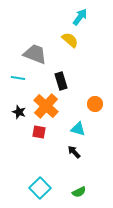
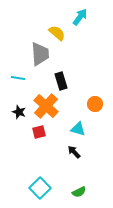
yellow semicircle: moved 13 px left, 7 px up
gray trapezoid: moved 5 px right; rotated 65 degrees clockwise
red square: rotated 24 degrees counterclockwise
